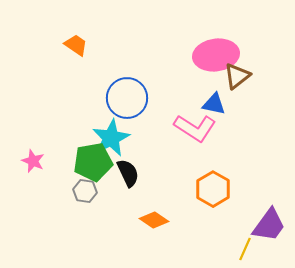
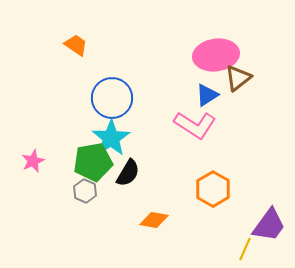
brown triangle: moved 1 px right, 2 px down
blue circle: moved 15 px left
blue triangle: moved 7 px left, 9 px up; rotated 45 degrees counterclockwise
pink L-shape: moved 3 px up
cyan star: rotated 6 degrees counterclockwise
pink star: rotated 25 degrees clockwise
black semicircle: rotated 56 degrees clockwise
gray hexagon: rotated 15 degrees clockwise
orange diamond: rotated 24 degrees counterclockwise
